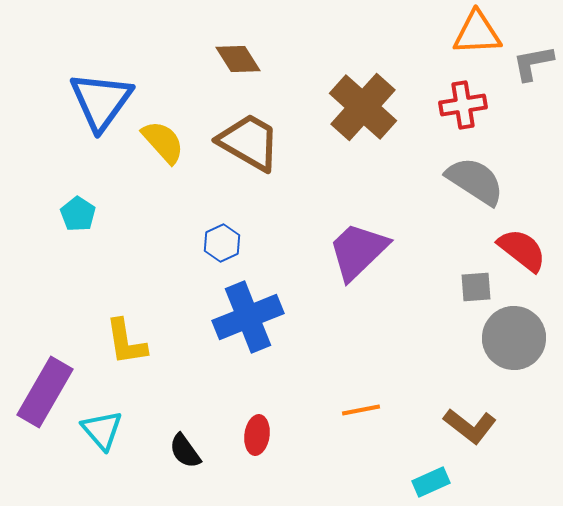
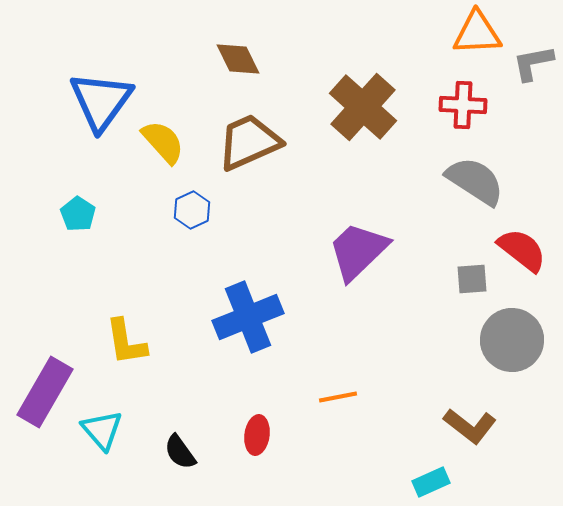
brown diamond: rotated 6 degrees clockwise
red cross: rotated 12 degrees clockwise
brown trapezoid: rotated 54 degrees counterclockwise
blue hexagon: moved 30 px left, 33 px up
gray square: moved 4 px left, 8 px up
gray circle: moved 2 px left, 2 px down
orange line: moved 23 px left, 13 px up
black semicircle: moved 5 px left, 1 px down
